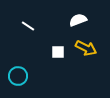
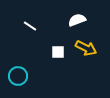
white semicircle: moved 1 px left
white line: moved 2 px right
